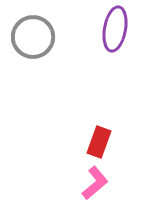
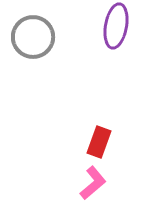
purple ellipse: moved 1 px right, 3 px up
pink L-shape: moved 2 px left
